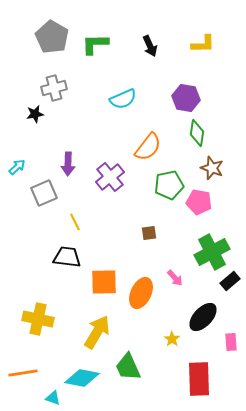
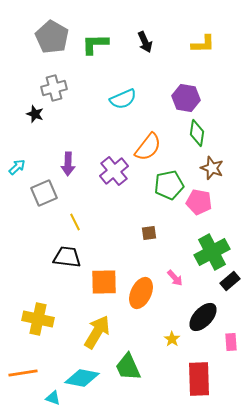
black arrow: moved 5 px left, 4 px up
black star: rotated 30 degrees clockwise
purple cross: moved 4 px right, 6 px up
